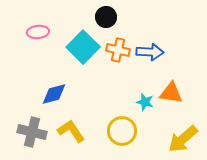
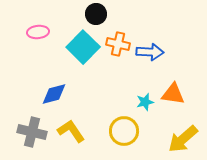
black circle: moved 10 px left, 3 px up
orange cross: moved 6 px up
orange triangle: moved 2 px right, 1 px down
cyan star: rotated 30 degrees counterclockwise
yellow circle: moved 2 px right
